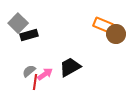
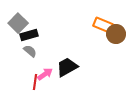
black trapezoid: moved 3 px left
gray semicircle: moved 1 px right, 20 px up; rotated 80 degrees clockwise
